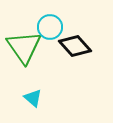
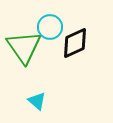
black diamond: moved 3 px up; rotated 72 degrees counterclockwise
cyan triangle: moved 4 px right, 3 px down
